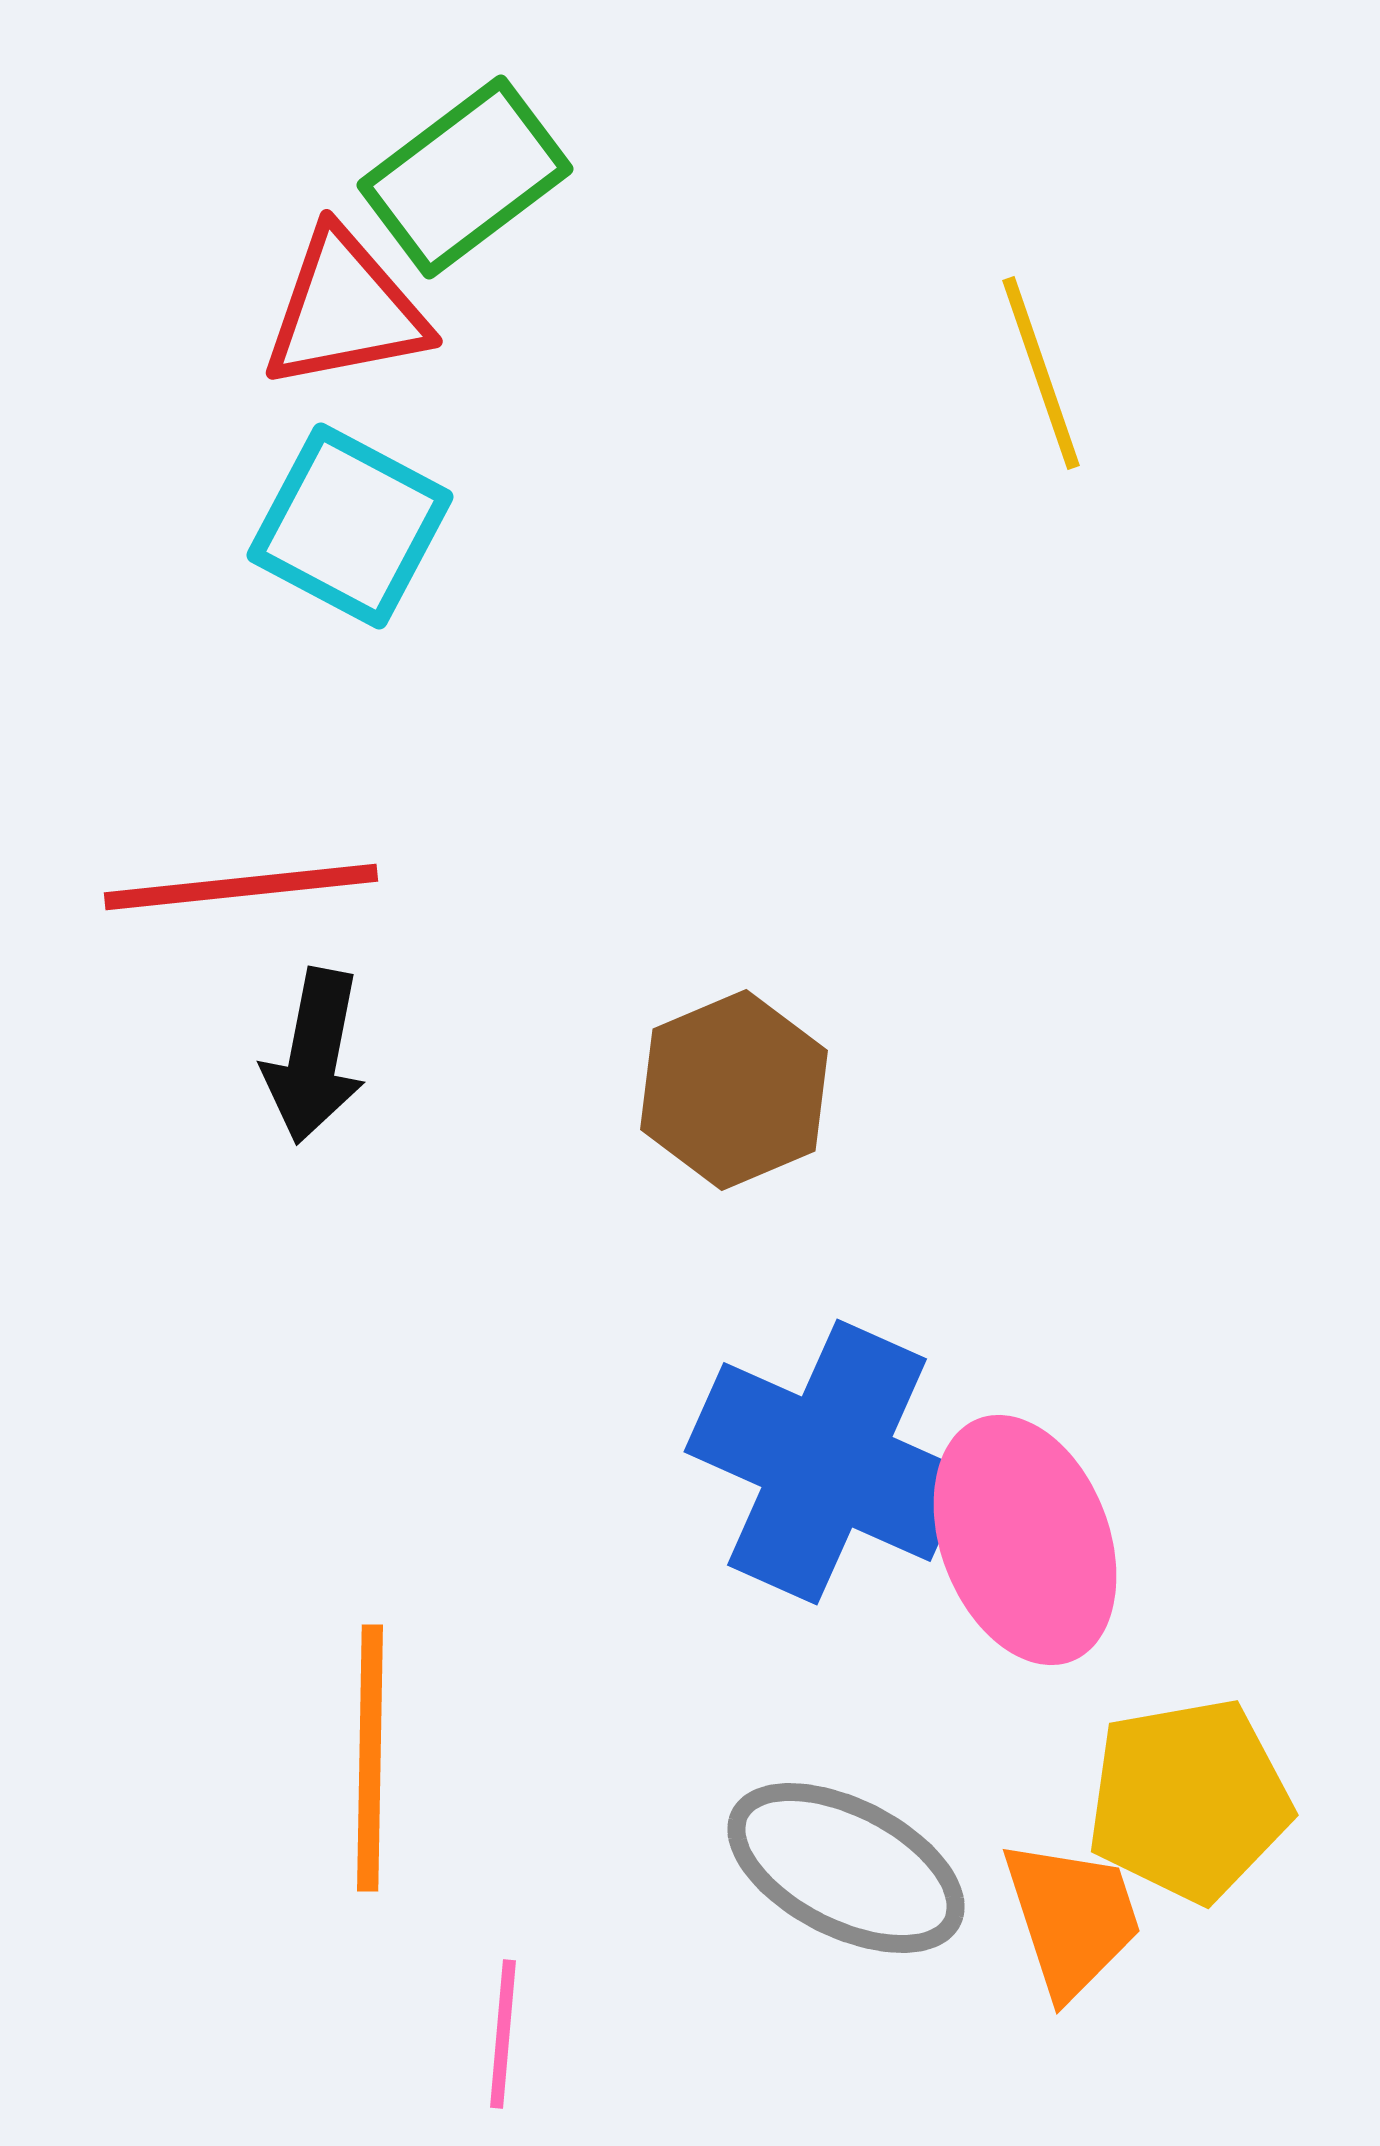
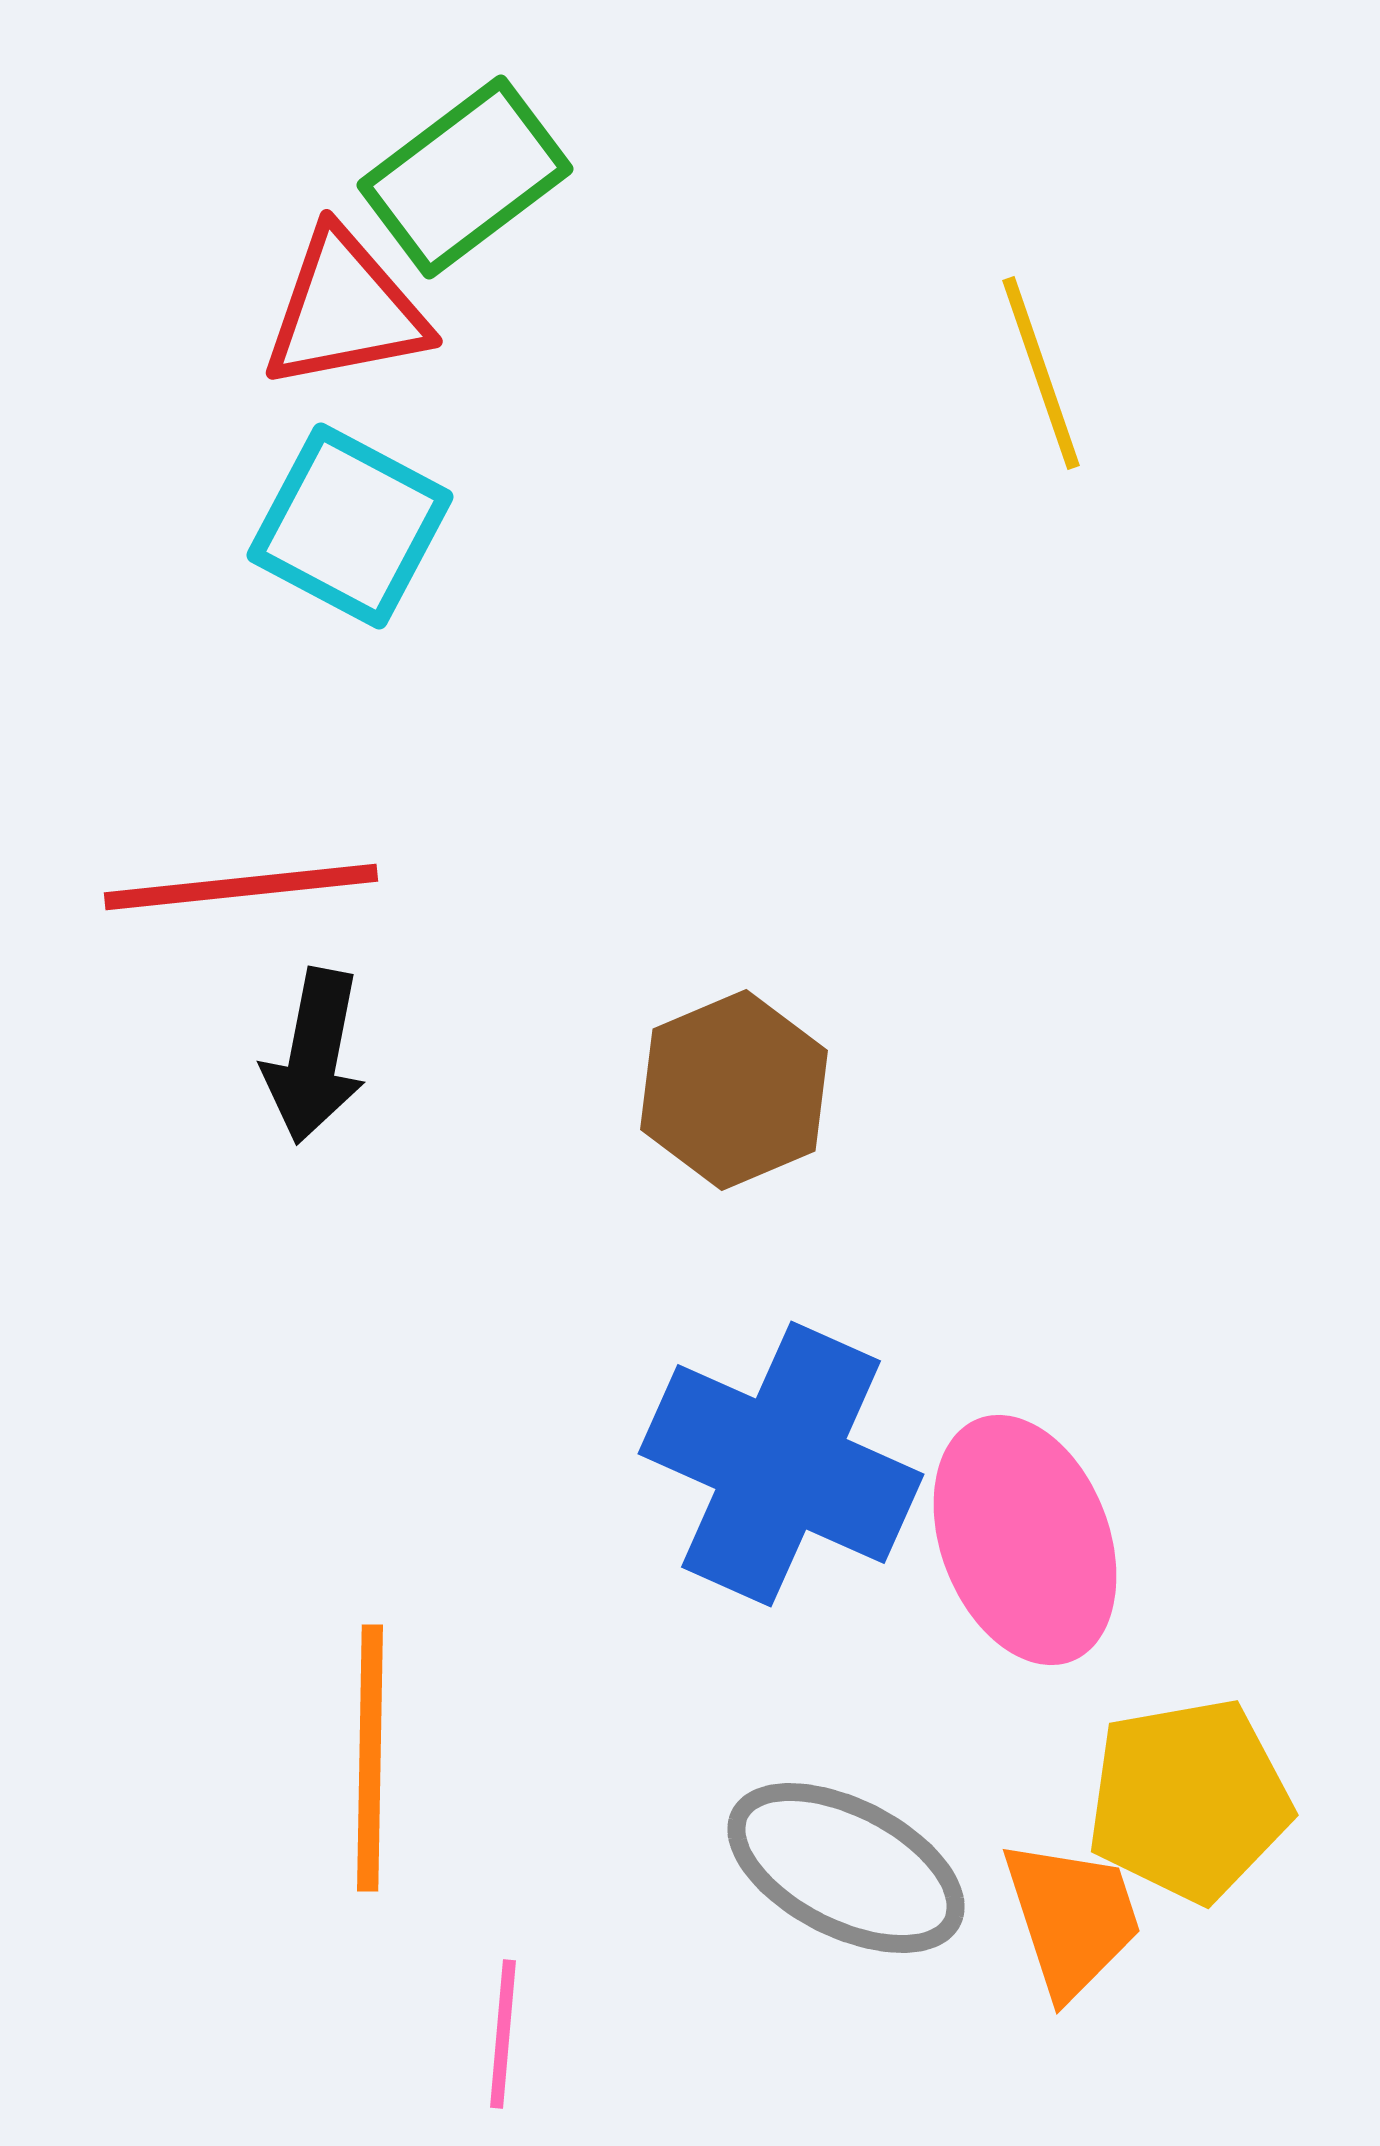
blue cross: moved 46 px left, 2 px down
